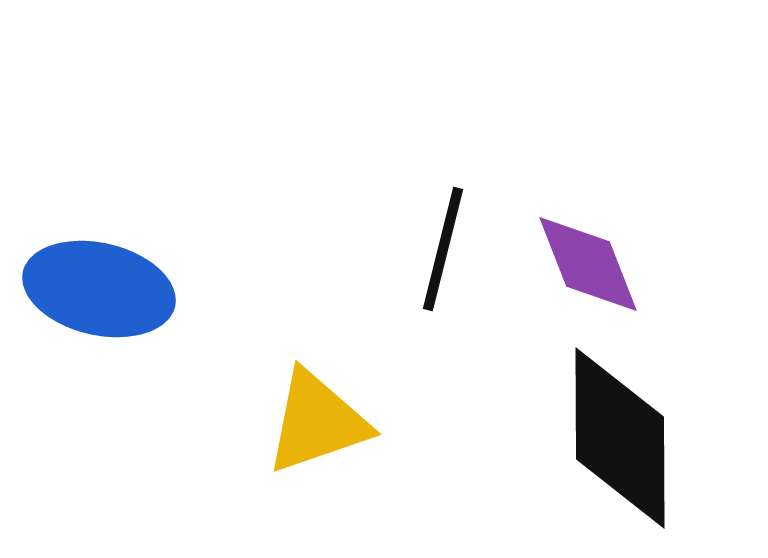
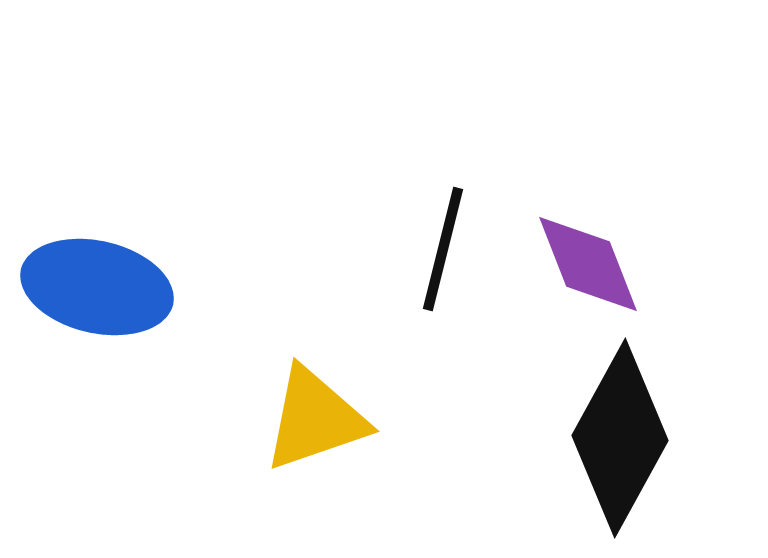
blue ellipse: moved 2 px left, 2 px up
yellow triangle: moved 2 px left, 3 px up
black diamond: rotated 29 degrees clockwise
